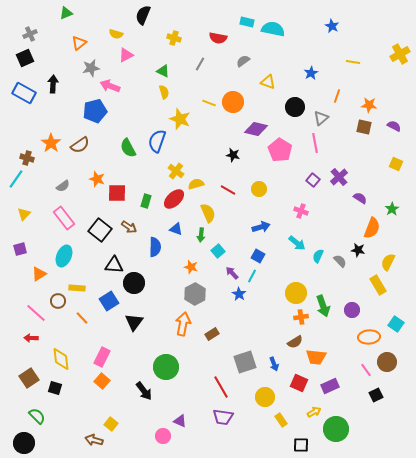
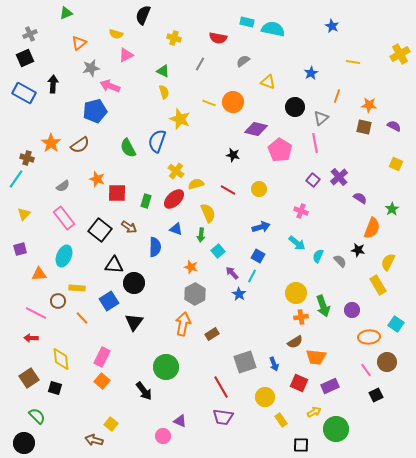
orange triangle at (39, 274): rotated 28 degrees clockwise
pink line at (36, 313): rotated 15 degrees counterclockwise
